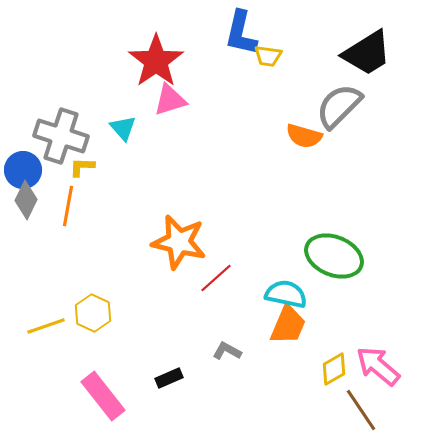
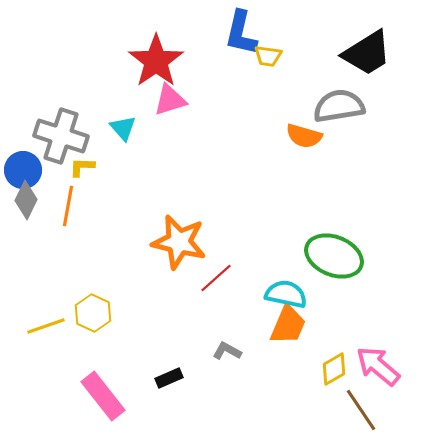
gray semicircle: rotated 36 degrees clockwise
